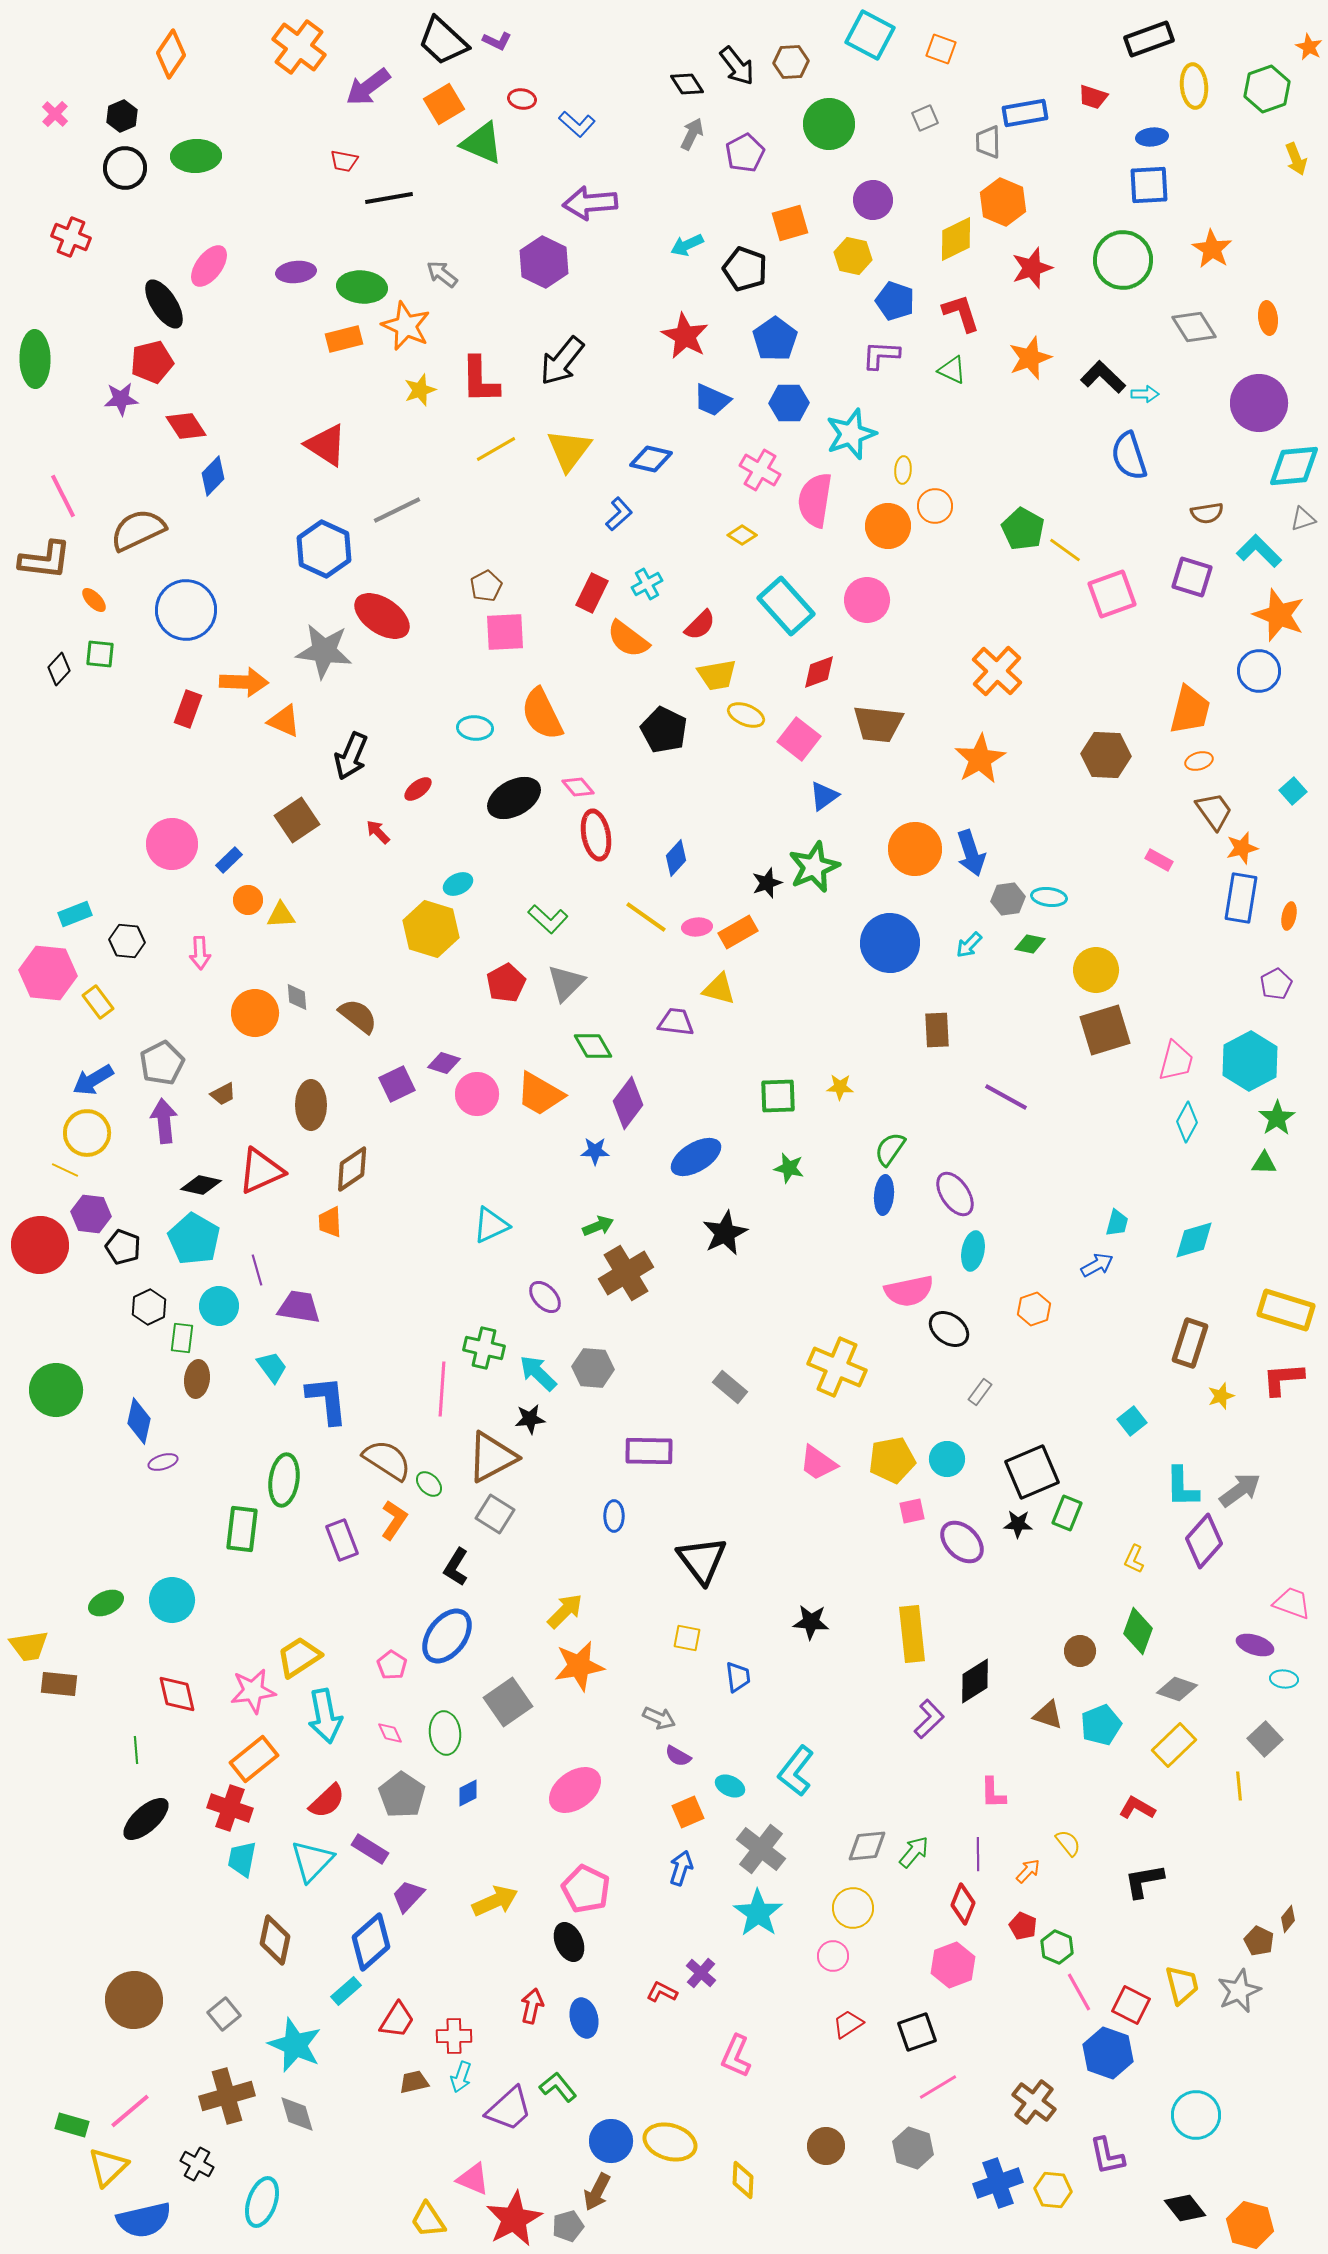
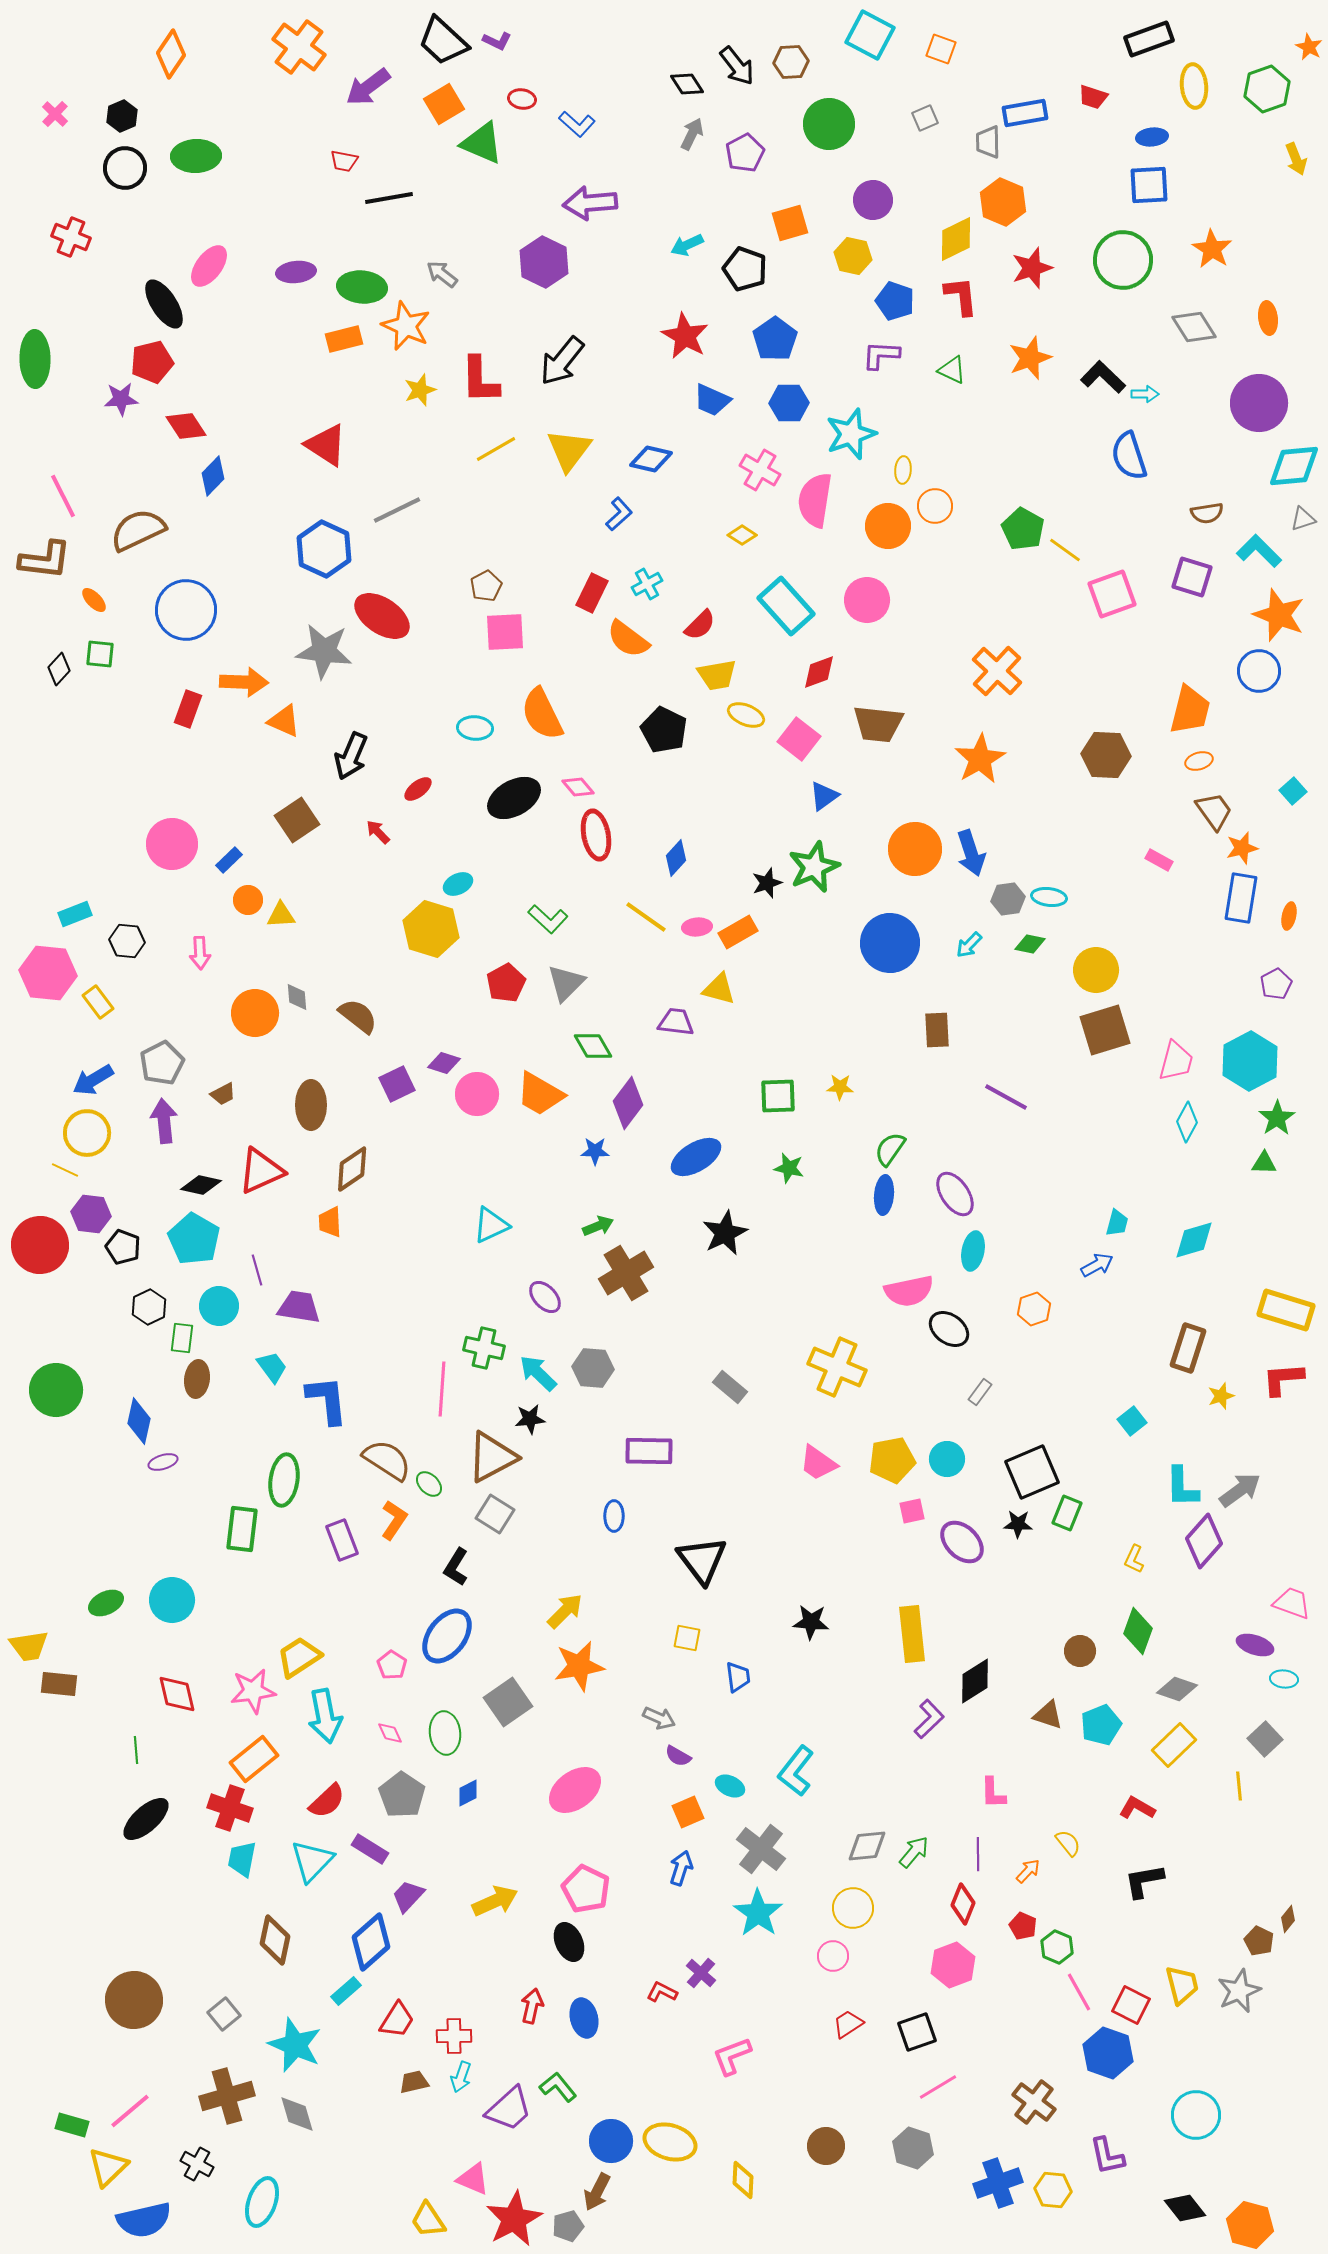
red L-shape at (961, 313): moved 17 px up; rotated 12 degrees clockwise
brown rectangle at (1190, 1343): moved 2 px left, 5 px down
pink L-shape at (736, 2056): moved 4 px left; rotated 45 degrees clockwise
